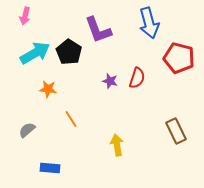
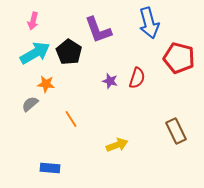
pink arrow: moved 8 px right, 5 px down
orange star: moved 2 px left, 5 px up
gray semicircle: moved 3 px right, 26 px up
yellow arrow: rotated 80 degrees clockwise
